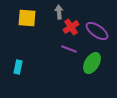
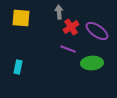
yellow square: moved 6 px left
purple line: moved 1 px left
green ellipse: rotated 55 degrees clockwise
